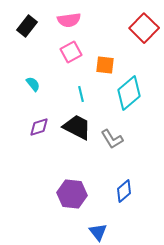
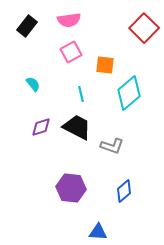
purple diamond: moved 2 px right
gray L-shape: moved 7 px down; rotated 40 degrees counterclockwise
purple hexagon: moved 1 px left, 6 px up
blue triangle: rotated 48 degrees counterclockwise
